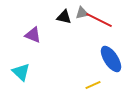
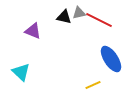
gray triangle: moved 3 px left
purple triangle: moved 4 px up
